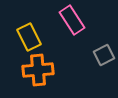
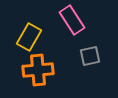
yellow rectangle: rotated 56 degrees clockwise
gray square: moved 14 px left, 1 px down; rotated 15 degrees clockwise
